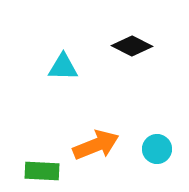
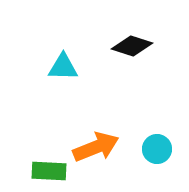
black diamond: rotated 9 degrees counterclockwise
orange arrow: moved 2 px down
green rectangle: moved 7 px right
